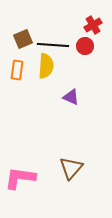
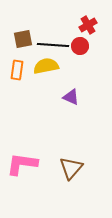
red cross: moved 5 px left
brown square: rotated 12 degrees clockwise
red circle: moved 5 px left
yellow semicircle: rotated 105 degrees counterclockwise
pink L-shape: moved 2 px right, 14 px up
